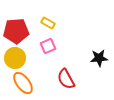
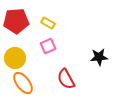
red pentagon: moved 10 px up
black star: moved 1 px up
